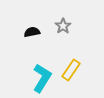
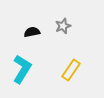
gray star: rotated 14 degrees clockwise
cyan L-shape: moved 20 px left, 9 px up
